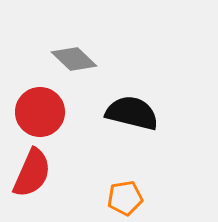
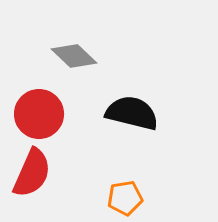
gray diamond: moved 3 px up
red circle: moved 1 px left, 2 px down
